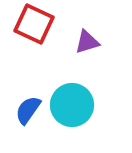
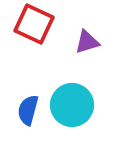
blue semicircle: rotated 20 degrees counterclockwise
